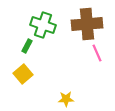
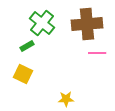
green cross: moved 1 px left, 2 px up; rotated 20 degrees clockwise
green rectangle: rotated 32 degrees clockwise
pink line: rotated 66 degrees counterclockwise
yellow square: rotated 24 degrees counterclockwise
